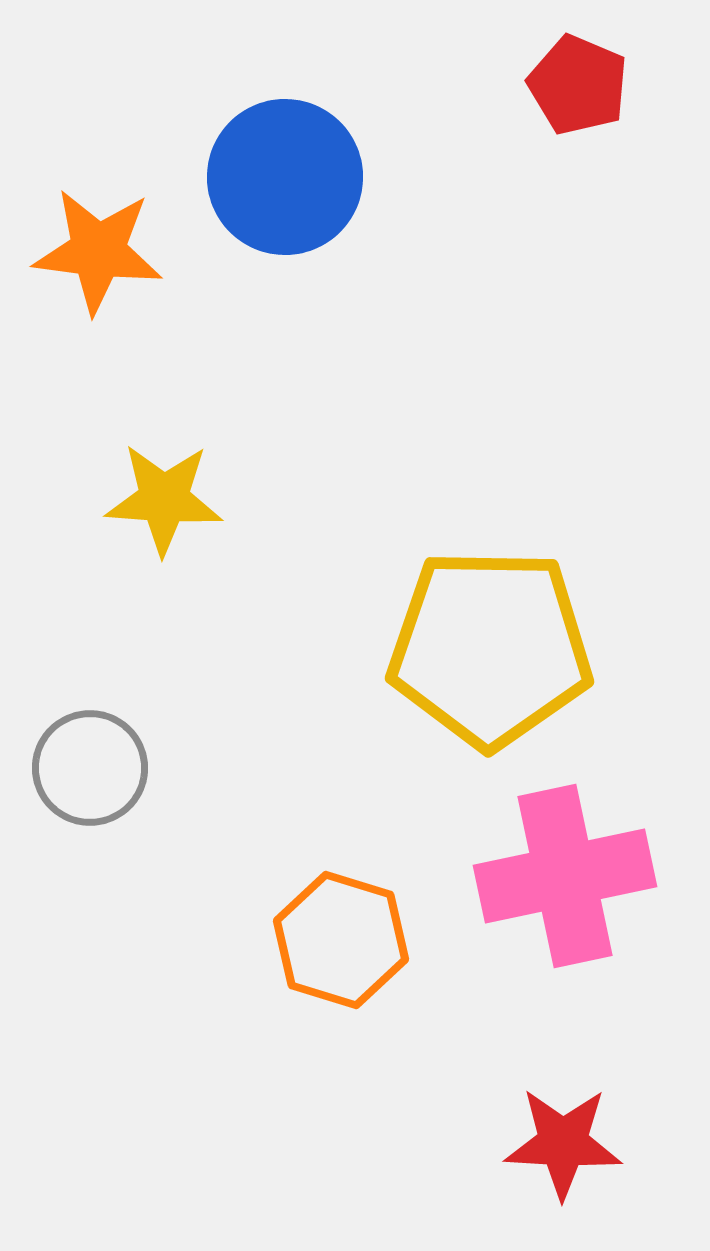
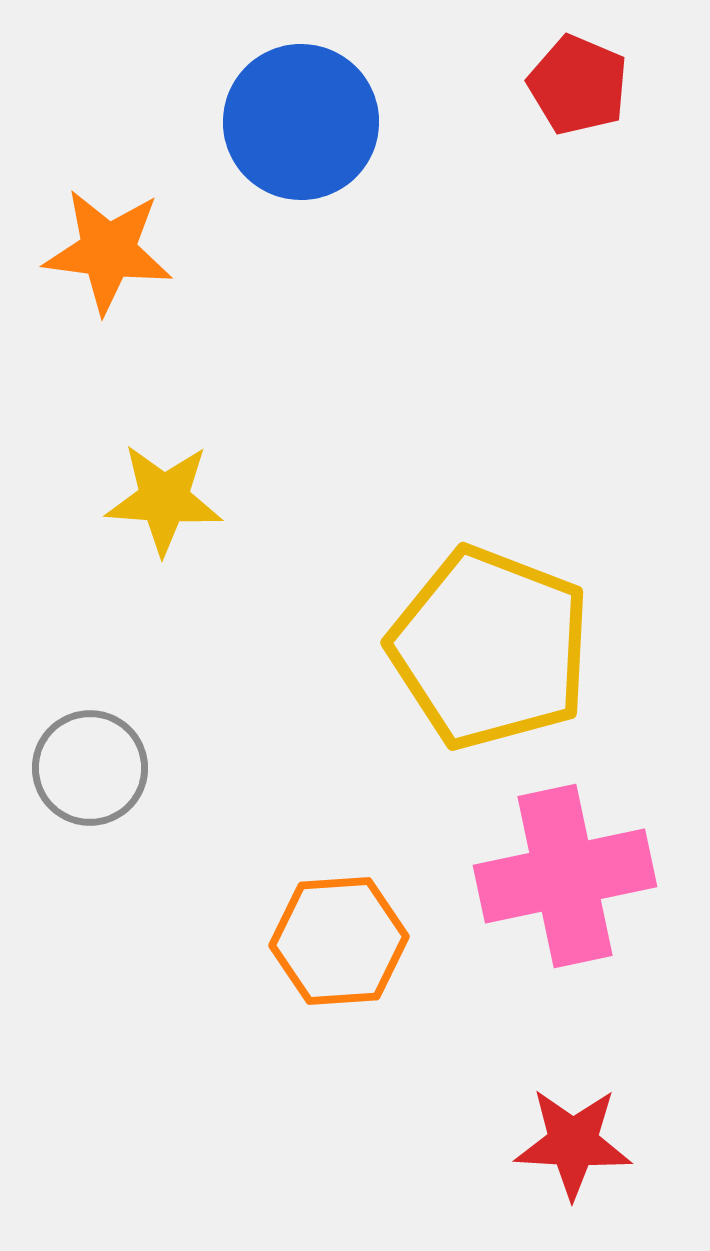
blue circle: moved 16 px right, 55 px up
orange star: moved 10 px right
yellow pentagon: rotated 20 degrees clockwise
orange hexagon: moved 2 px left, 1 px down; rotated 21 degrees counterclockwise
red star: moved 10 px right
